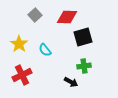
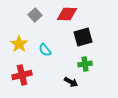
red diamond: moved 3 px up
green cross: moved 1 px right, 2 px up
red cross: rotated 12 degrees clockwise
